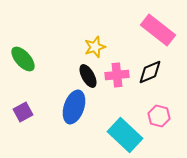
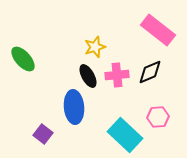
blue ellipse: rotated 24 degrees counterclockwise
purple square: moved 20 px right, 22 px down; rotated 24 degrees counterclockwise
pink hexagon: moved 1 px left, 1 px down; rotated 20 degrees counterclockwise
